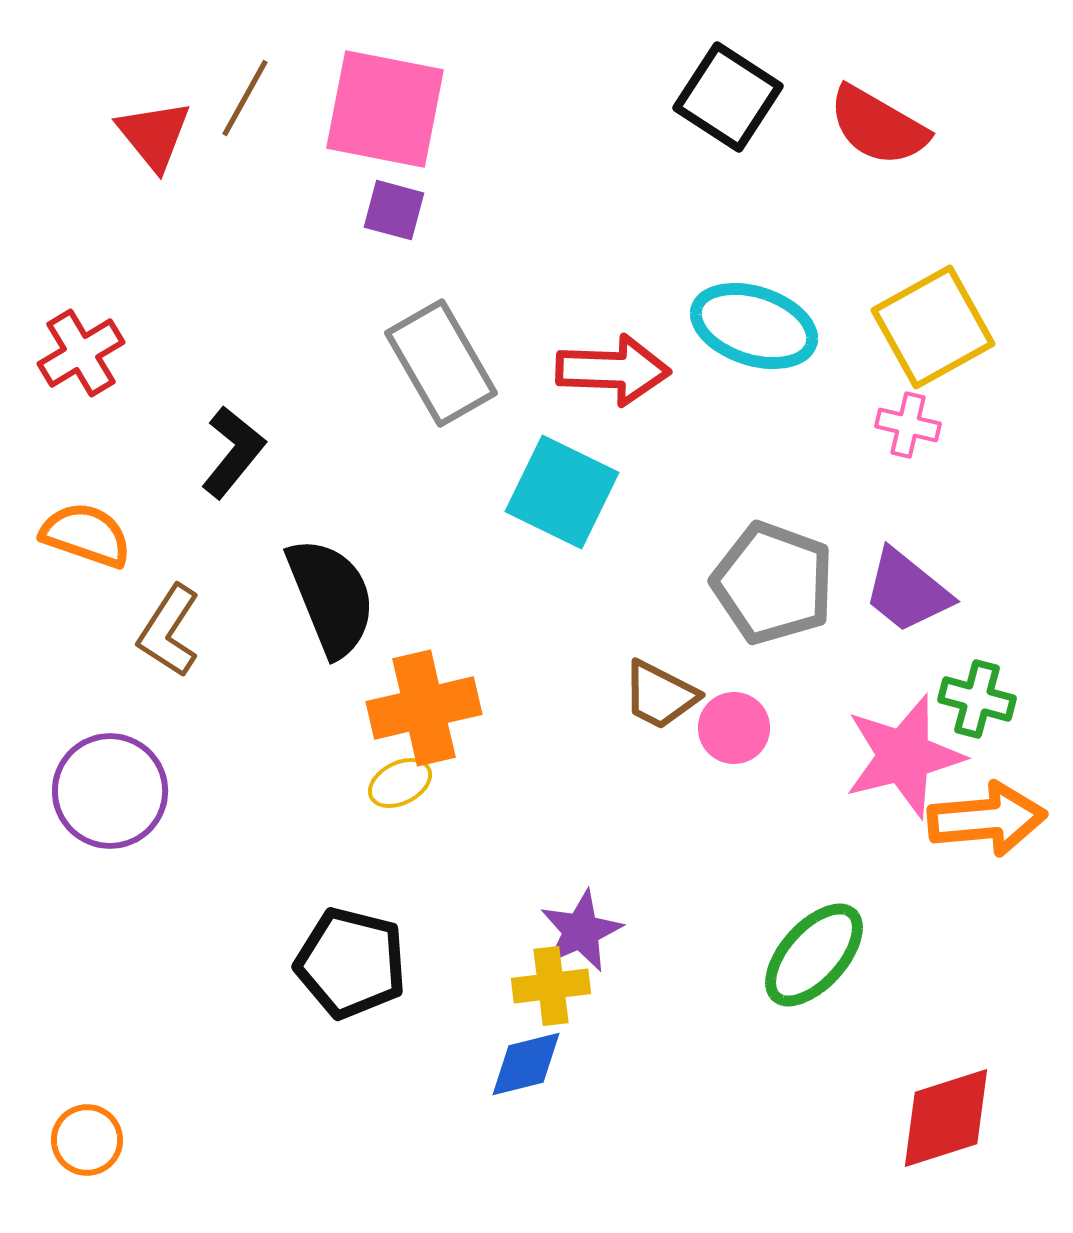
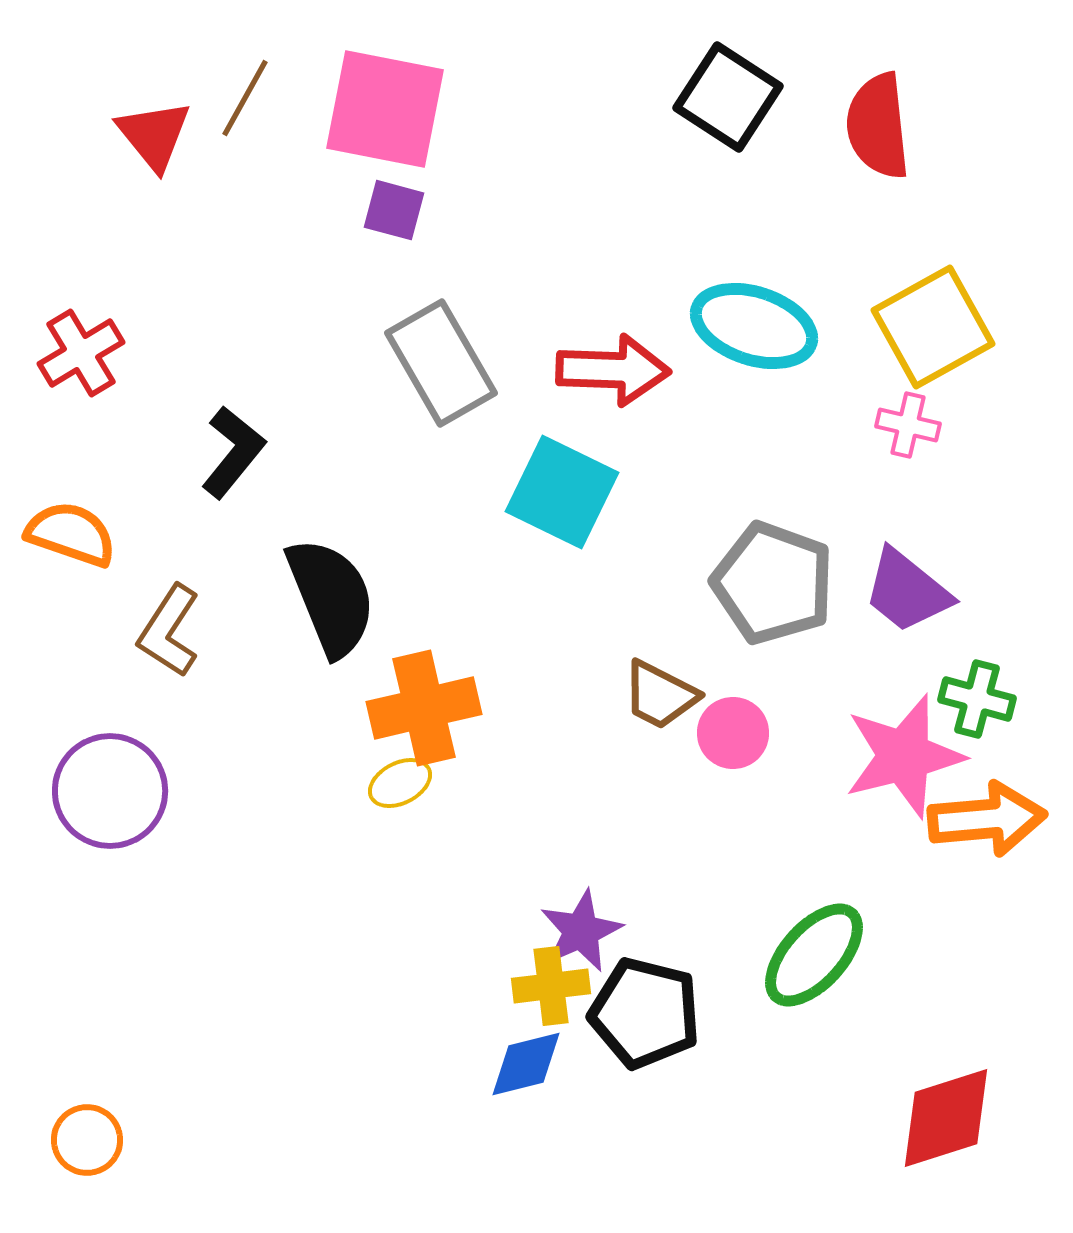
red semicircle: rotated 54 degrees clockwise
orange semicircle: moved 15 px left, 1 px up
pink circle: moved 1 px left, 5 px down
black pentagon: moved 294 px right, 50 px down
